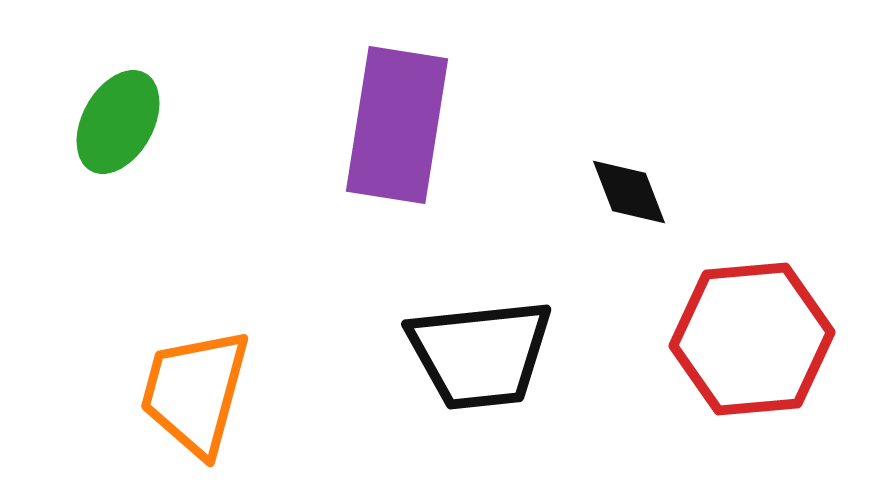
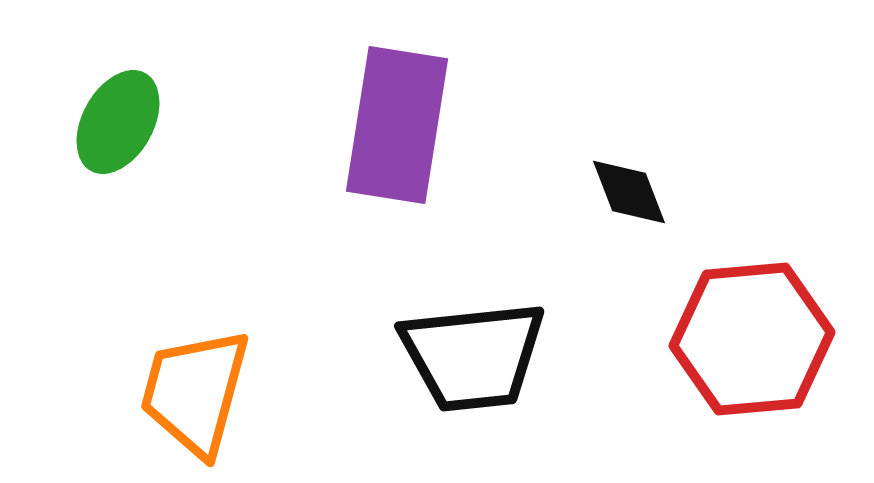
black trapezoid: moved 7 px left, 2 px down
